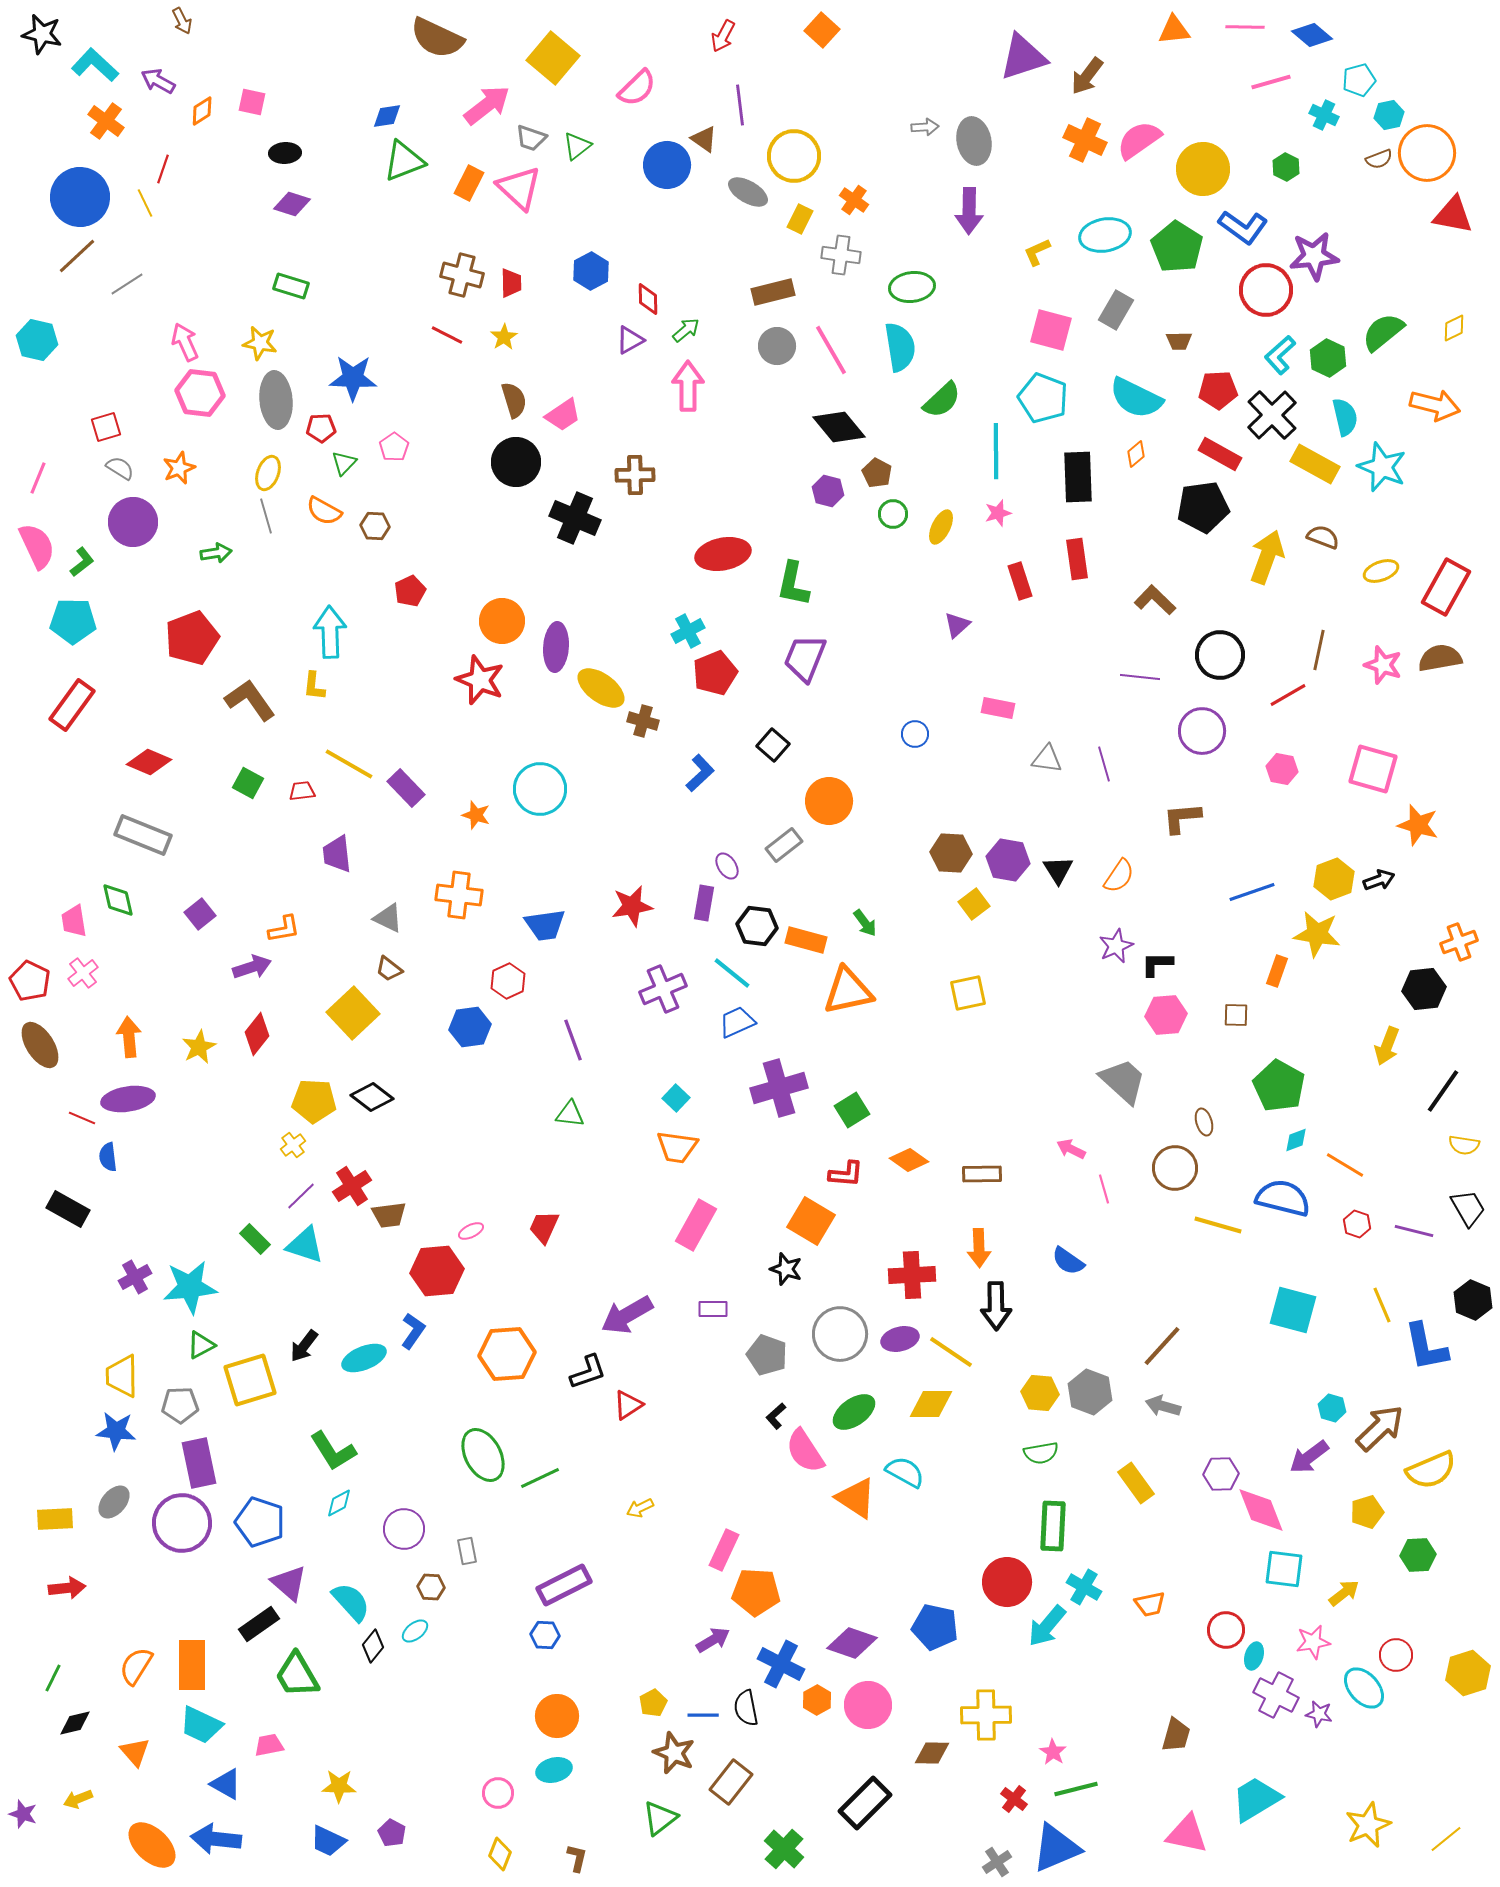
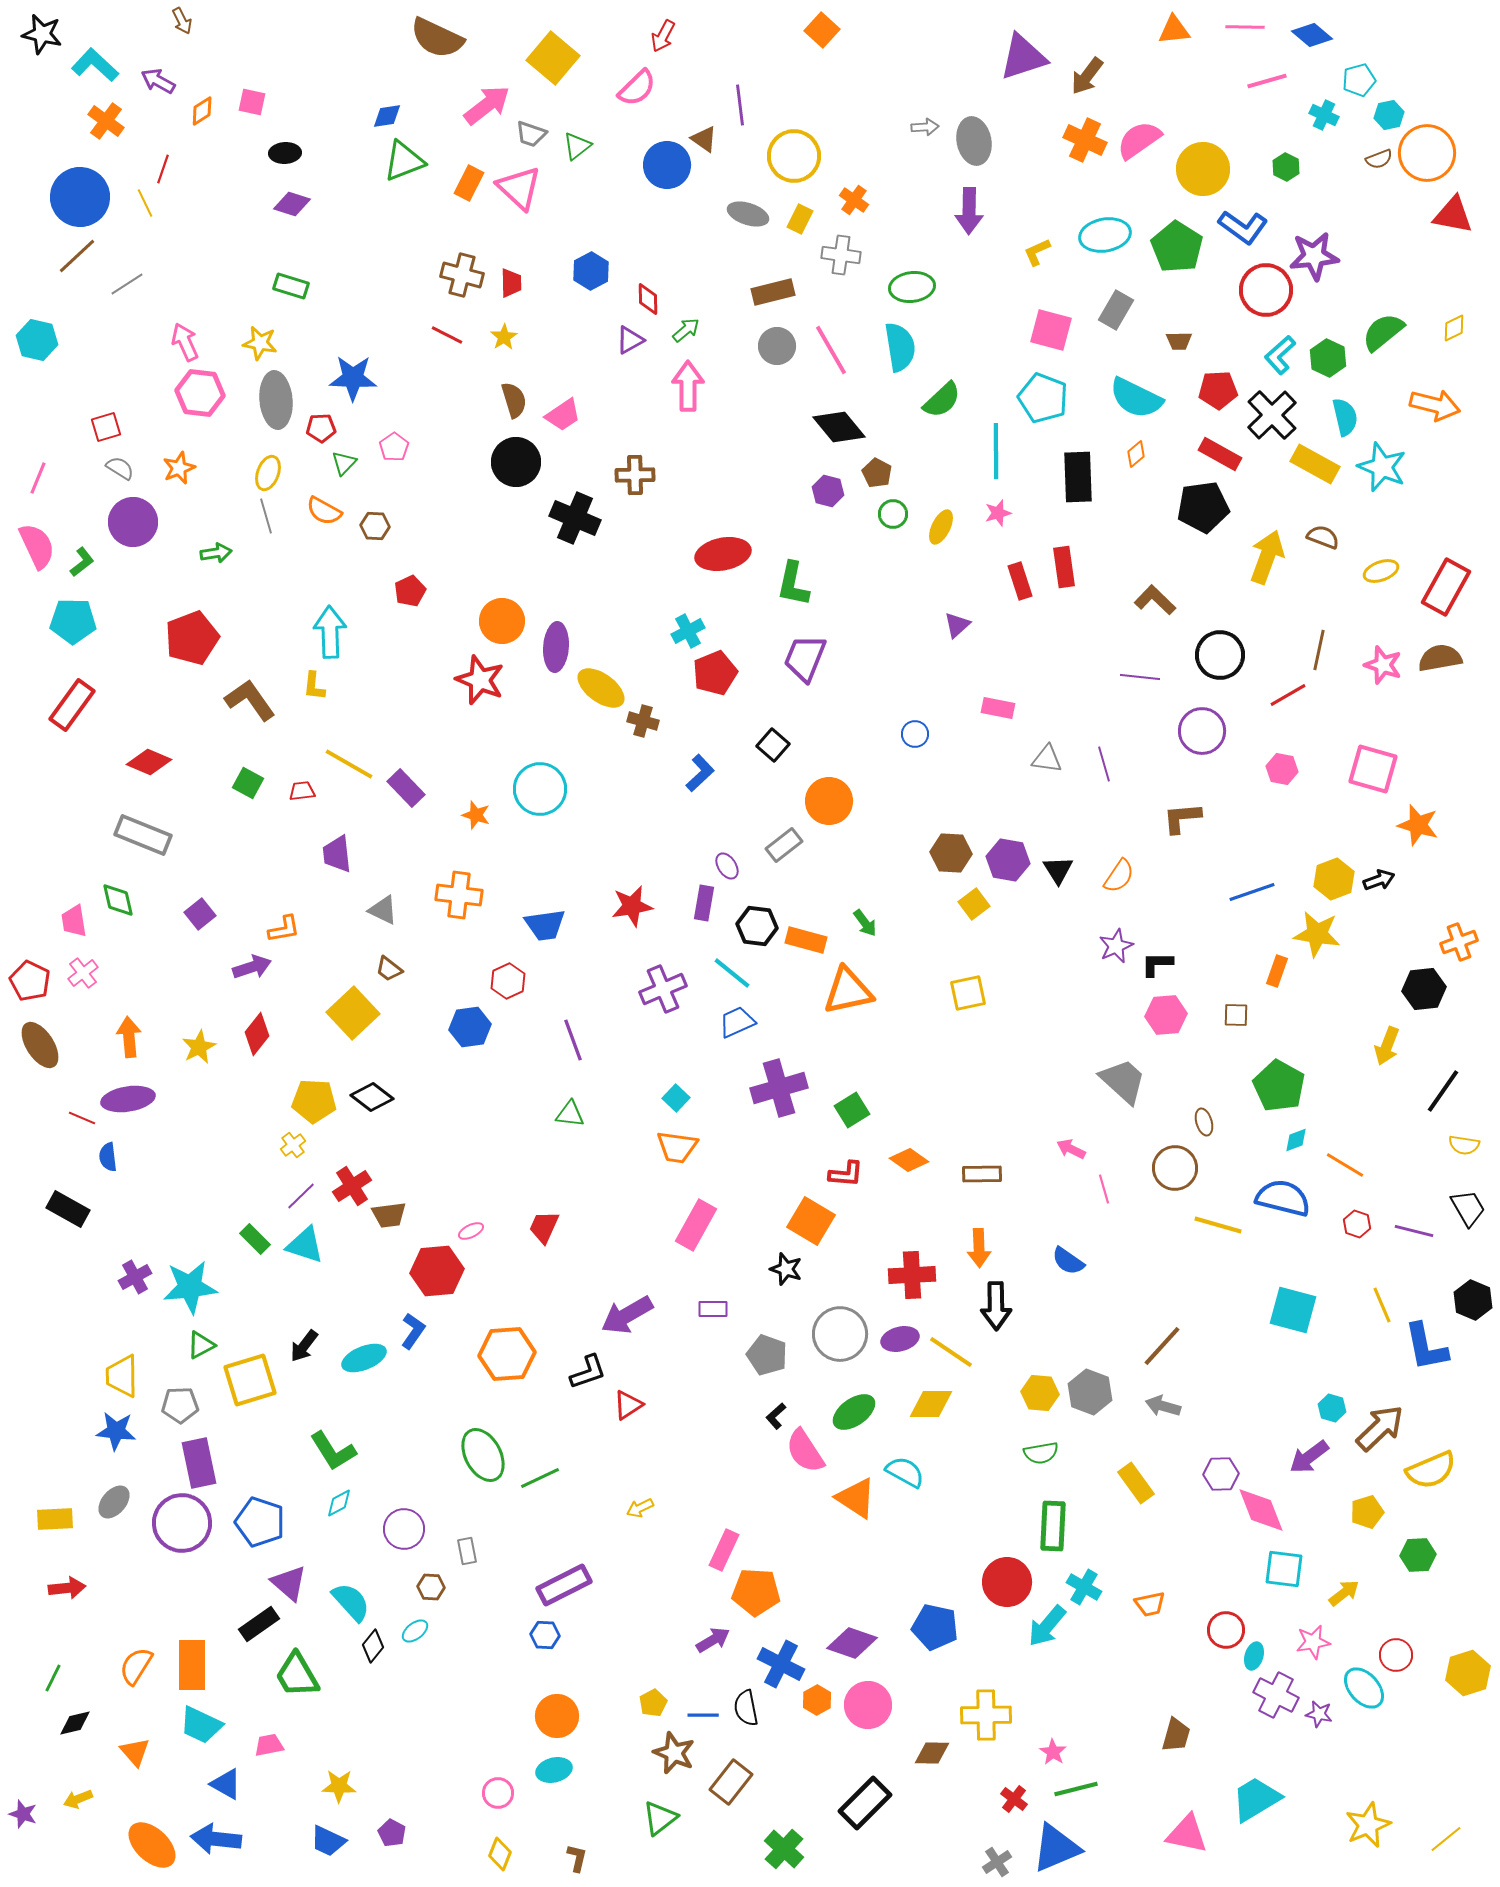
red arrow at (723, 36): moved 60 px left
pink line at (1271, 82): moved 4 px left, 1 px up
gray trapezoid at (531, 138): moved 4 px up
gray ellipse at (748, 192): moved 22 px down; rotated 12 degrees counterclockwise
red rectangle at (1077, 559): moved 13 px left, 8 px down
gray triangle at (388, 918): moved 5 px left, 8 px up
